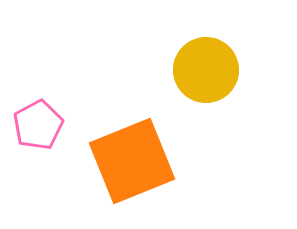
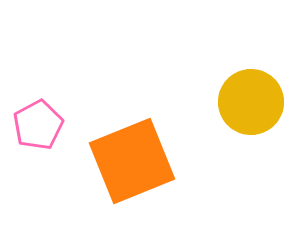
yellow circle: moved 45 px right, 32 px down
